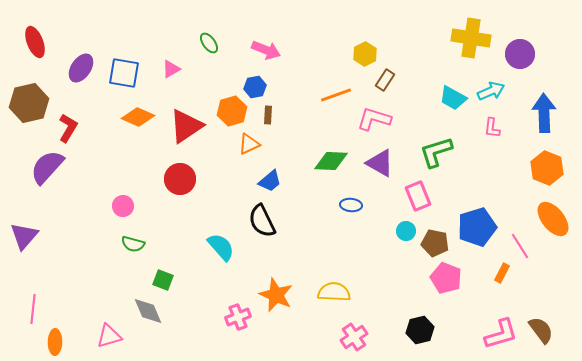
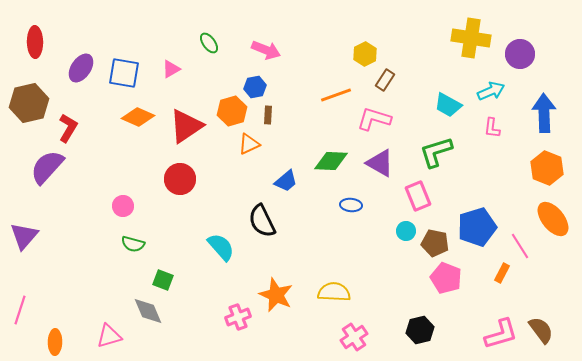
red ellipse at (35, 42): rotated 20 degrees clockwise
cyan trapezoid at (453, 98): moved 5 px left, 7 px down
blue trapezoid at (270, 181): moved 16 px right
pink line at (33, 309): moved 13 px left, 1 px down; rotated 12 degrees clockwise
